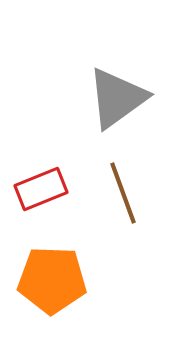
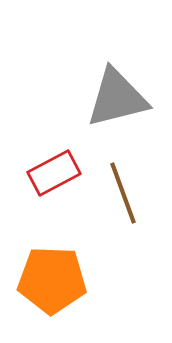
gray triangle: rotated 22 degrees clockwise
red rectangle: moved 13 px right, 16 px up; rotated 6 degrees counterclockwise
